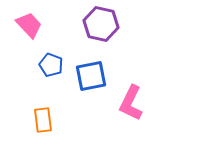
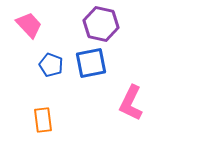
blue square: moved 13 px up
